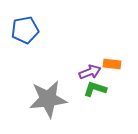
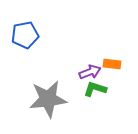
blue pentagon: moved 5 px down
